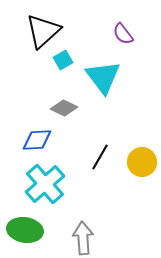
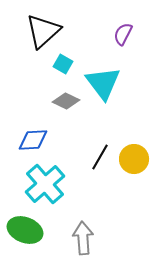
purple semicircle: rotated 65 degrees clockwise
cyan square: moved 4 px down; rotated 30 degrees counterclockwise
cyan triangle: moved 6 px down
gray diamond: moved 2 px right, 7 px up
blue diamond: moved 4 px left
yellow circle: moved 8 px left, 3 px up
green ellipse: rotated 12 degrees clockwise
